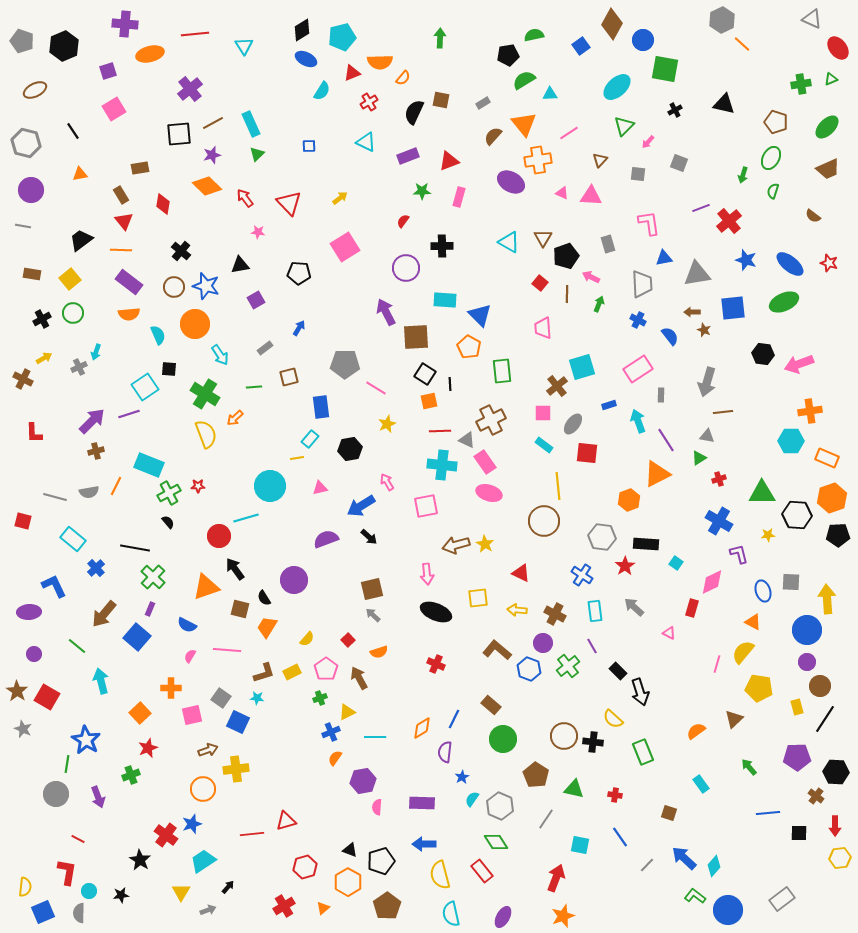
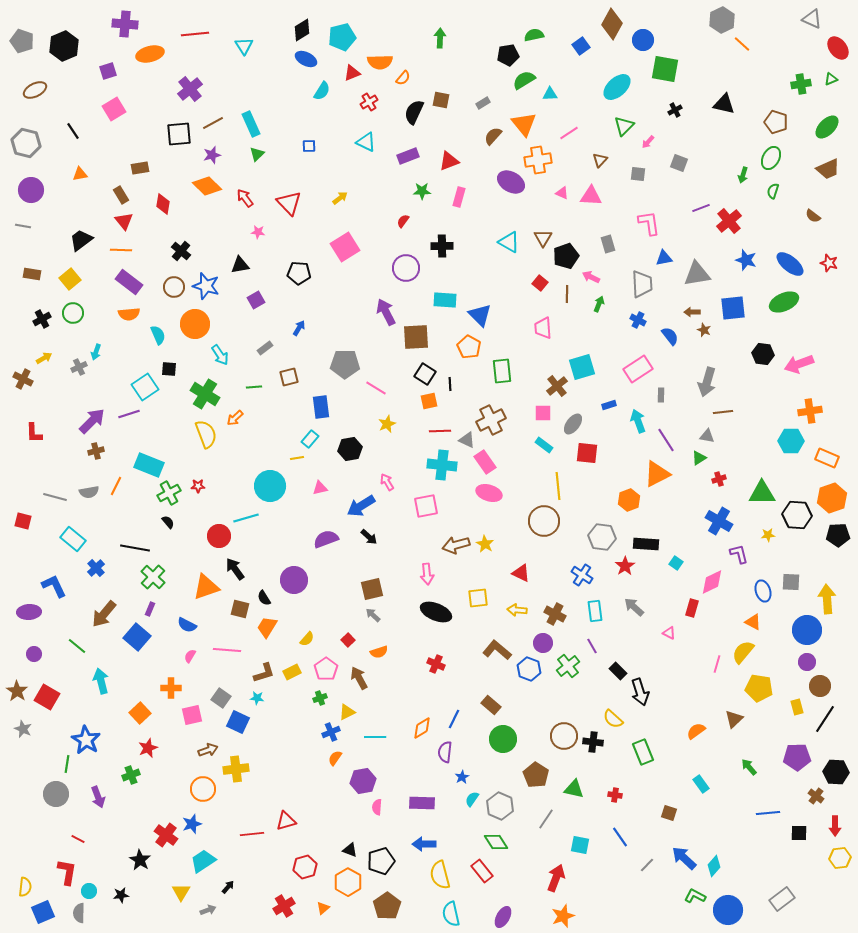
green L-shape at (695, 896): rotated 10 degrees counterclockwise
